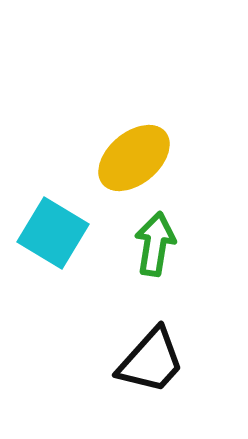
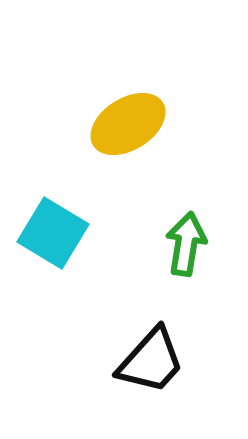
yellow ellipse: moved 6 px left, 34 px up; rotated 8 degrees clockwise
green arrow: moved 31 px right
